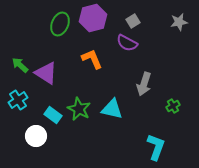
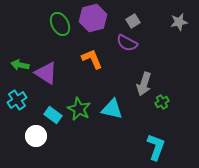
green ellipse: rotated 50 degrees counterclockwise
green arrow: rotated 30 degrees counterclockwise
cyan cross: moved 1 px left
green cross: moved 11 px left, 4 px up
